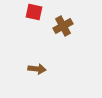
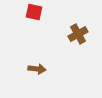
brown cross: moved 15 px right, 8 px down
